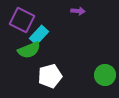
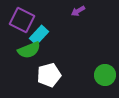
purple arrow: rotated 144 degrees clockwise
white pentagon: moved 1 px left, 1 px up
